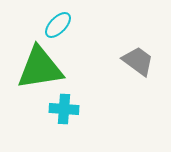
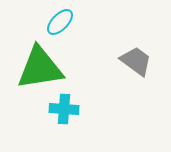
cyan ellipse: moved 2 px right, 3 px up
gray trapezoid: moved 2 px left
